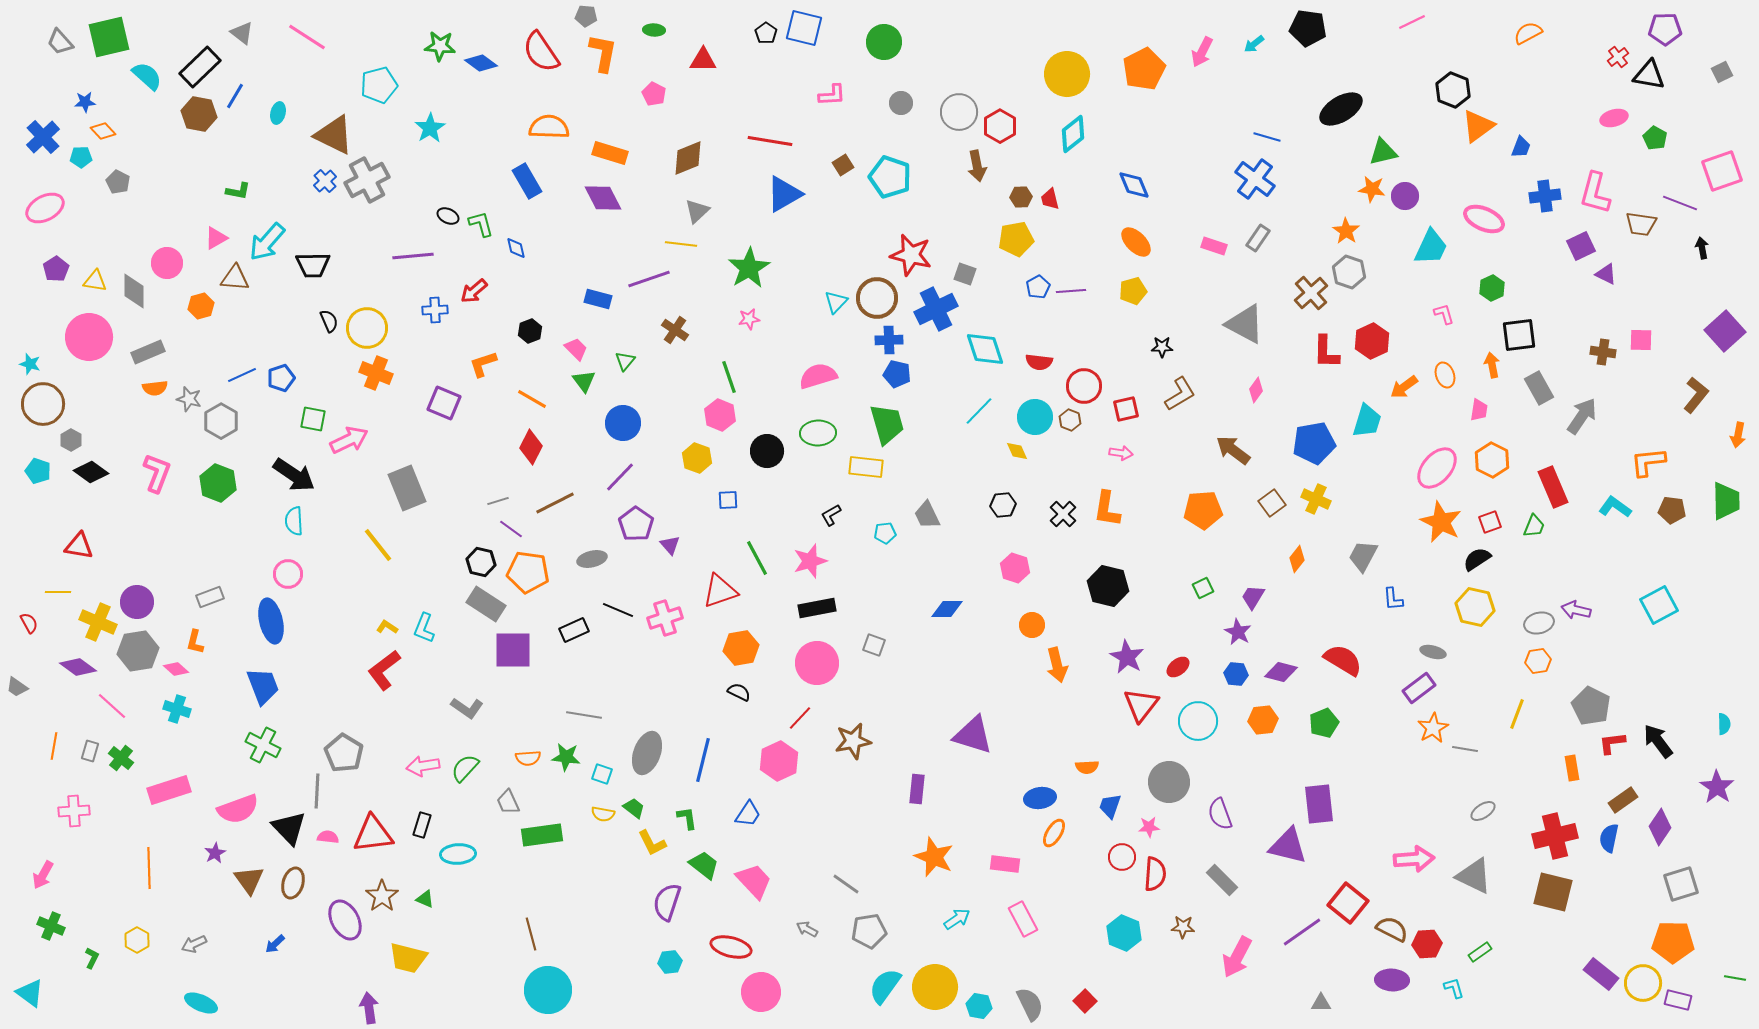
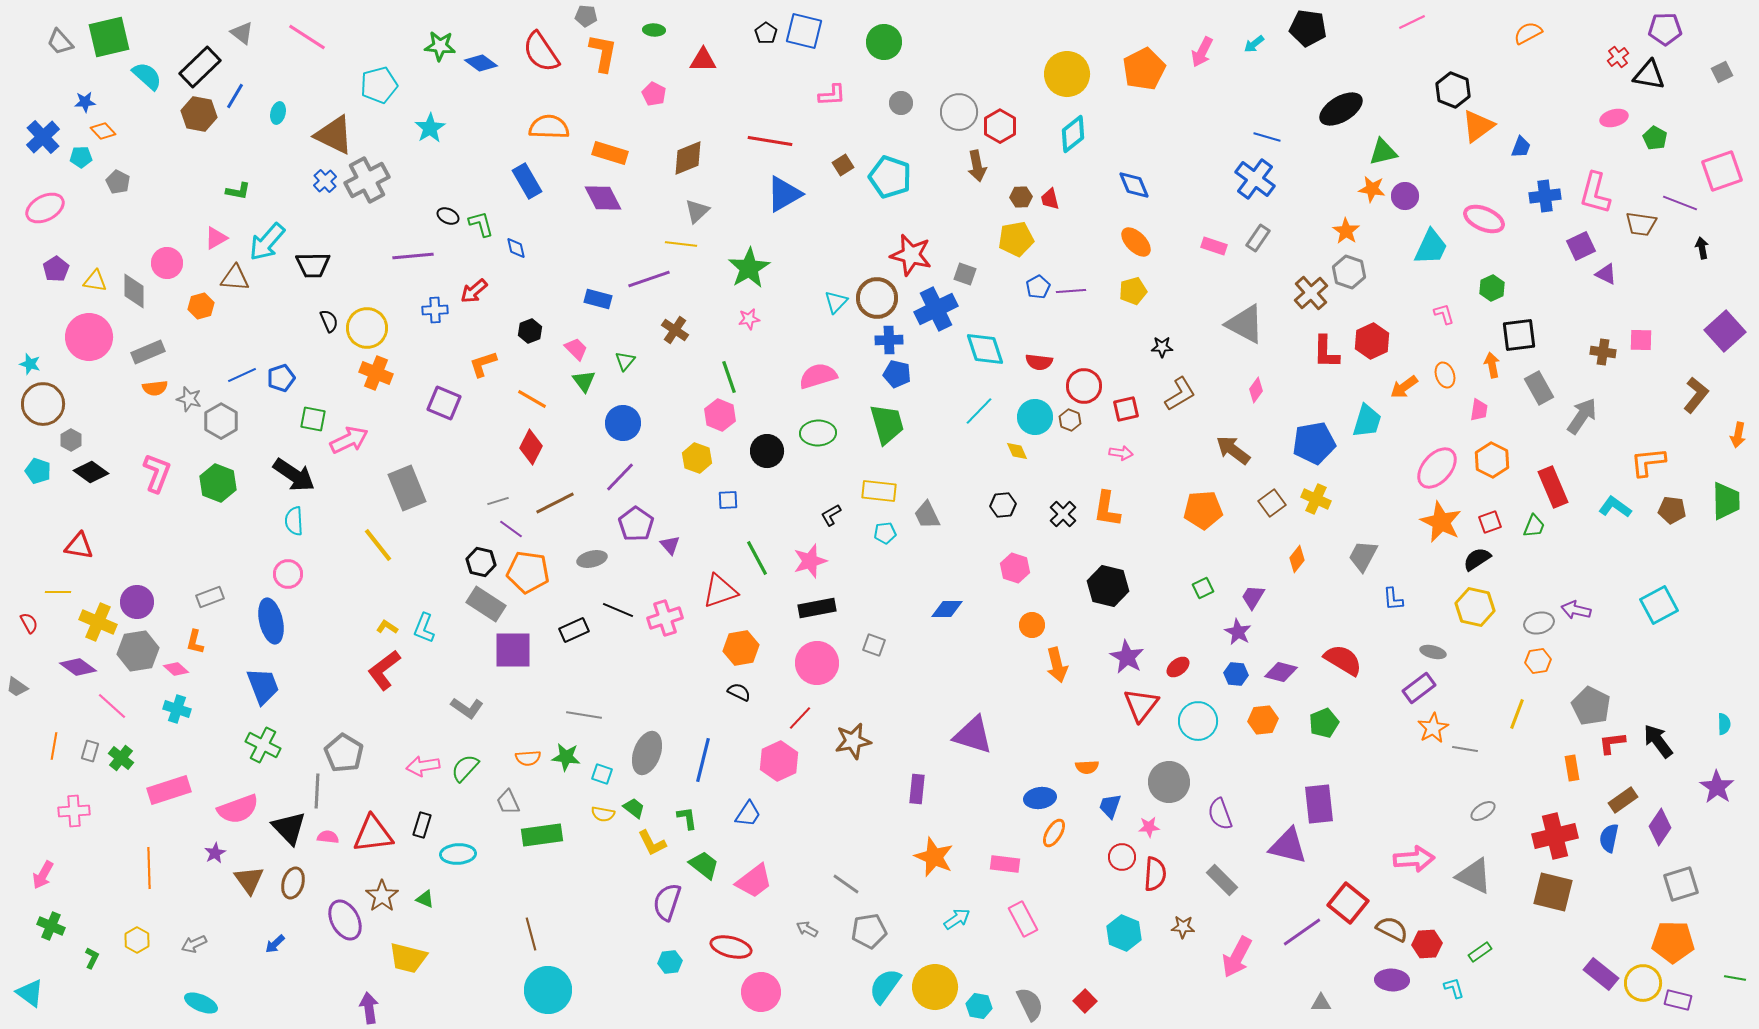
blue square at (804, 28): moved 3 px down
yellow rectangle at (866, 467): moved 13 px right, 24 px down
pink trapezoid at (754, 881): rotated 96 degrees clockwise
